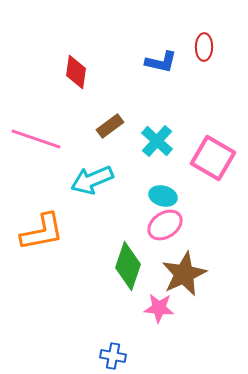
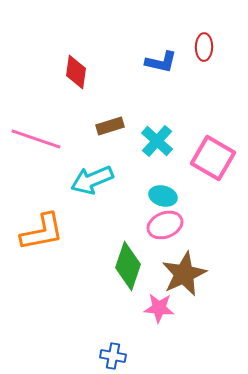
brown rectangle: rotated 20 degrees clockwise
pink ellipse: rotated 12 degrees clockwise
